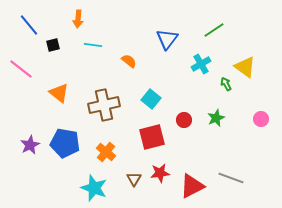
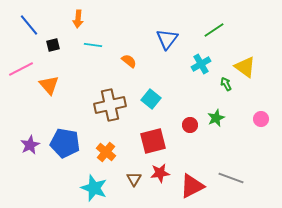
pink line: rotated 65 degrees counterclockwise
orange triangle: moved 10 px left, 8 px up; rotated 10 degrees clockwise
brown cross: moved 6 px right
red circle: moved 6 px right, 5 px down
red square: moved 1 px right, 4 px down
